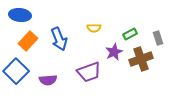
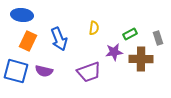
blue ellipse: moved 2 px right
yellow semicircle: rotated 80 degrees counterclockwise
orange rectangle: rotated 18 degrees counterclockwise
purple star: rotated 18 degrees clockwise
brown cross: rotated 20 degrees clockwise
blue square: rotated 30 degrees counterclockwise
purple semicircle: moved 4 px left, 9 px up; rotated 18 degrees clockwise
